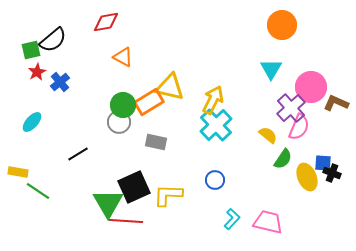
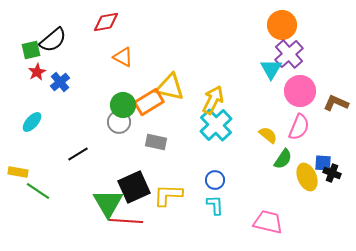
pink circle: moved 11 px left, 4 px down
purple cross: moved 2 px left, 54 px up
cyan L-shape: moved 17 px left, 14 px up; rotated 45 degrees counterclockwise
